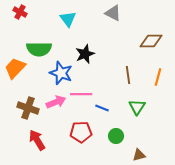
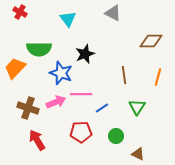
brown line: moved 4 px left
blue line: rotated 56 degrees counterclockwise
brown triangle: moved 1 px left, 1 px up; rotated 40 degrees clockwise
